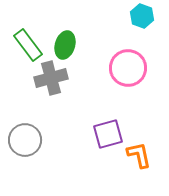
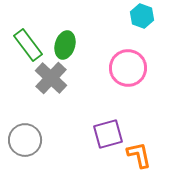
gray cross: rotated 32 degrees counterclockwise
